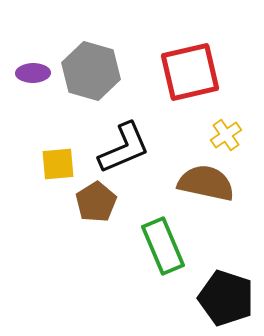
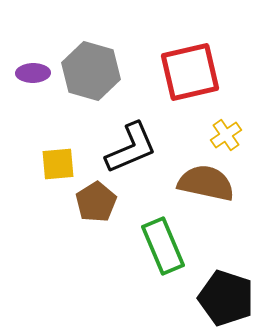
black L-shape: moved 7 px right
